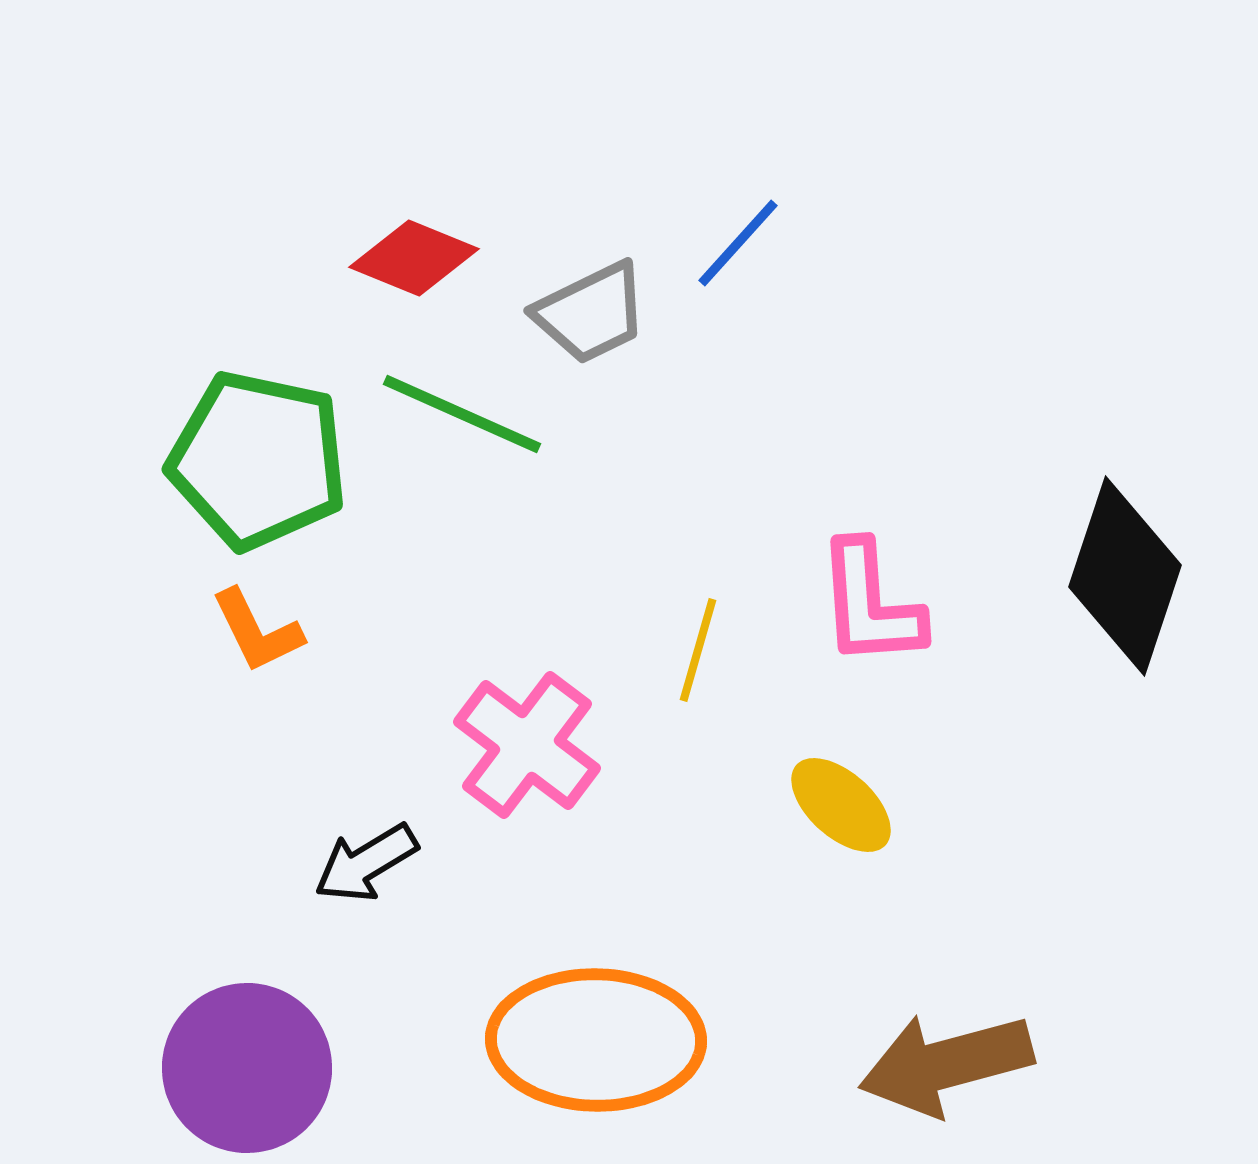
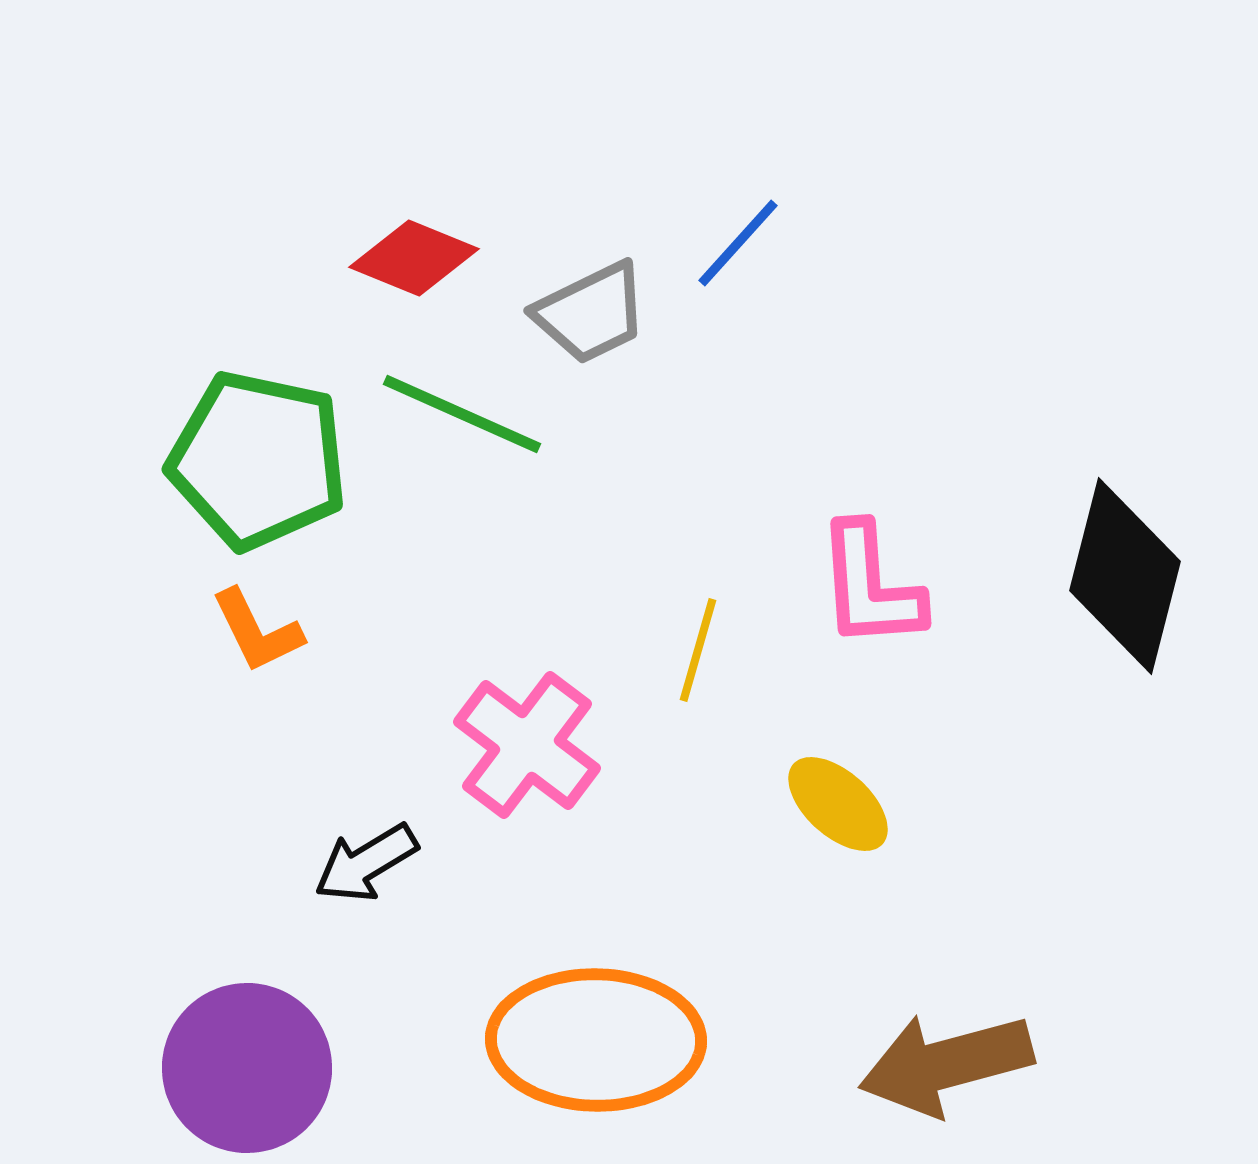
black diamond: rotated 4 degrees counterclockwise
pink L-shape: moved 18 px up
yellow ellipse: moved 3 px left, 1 px up
